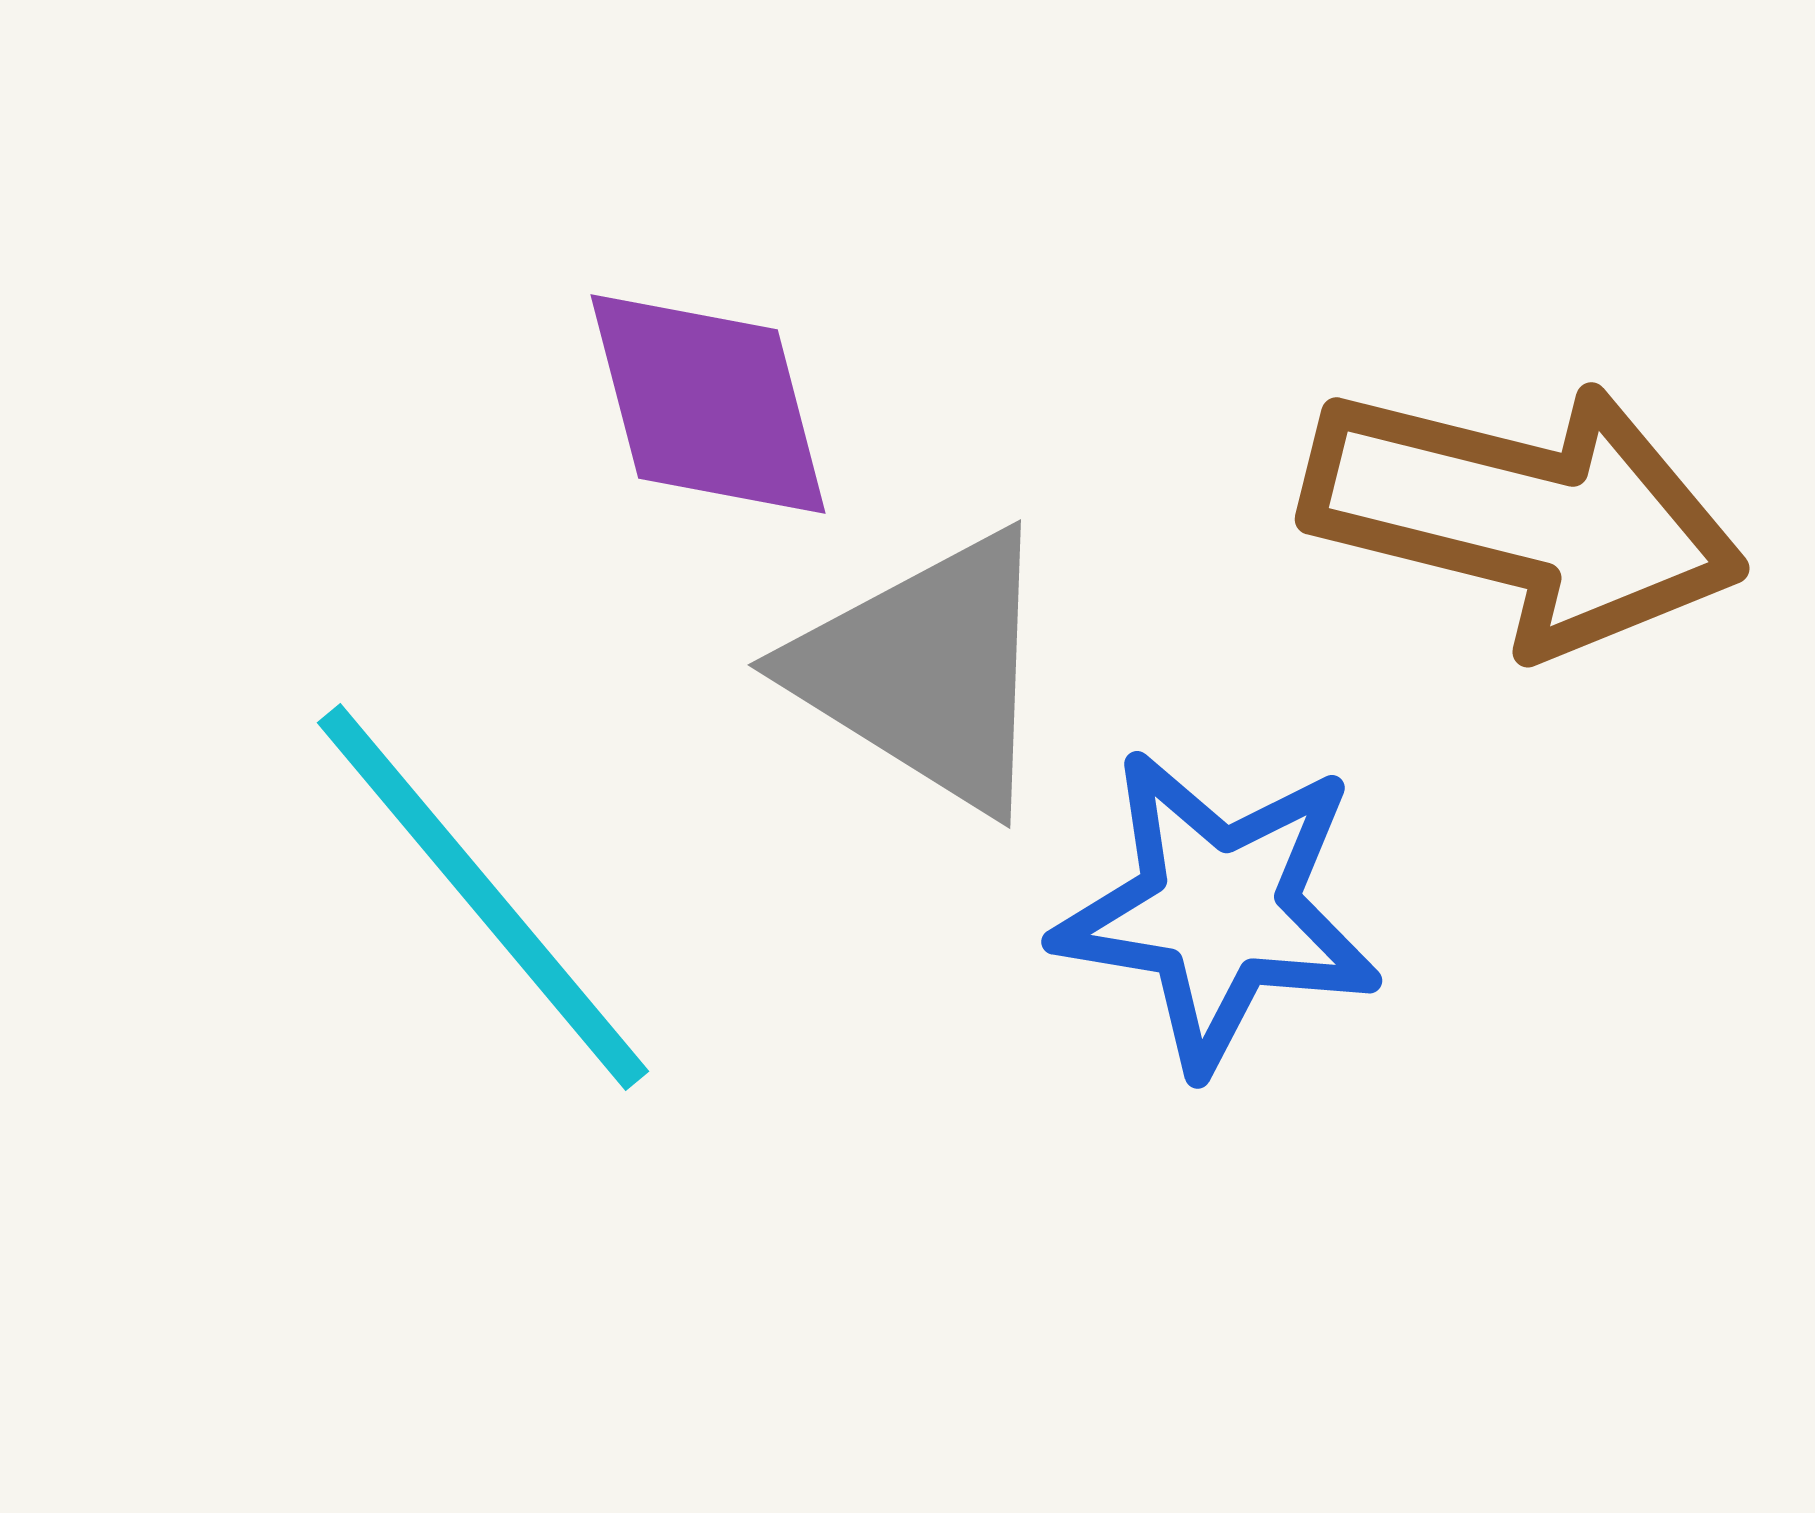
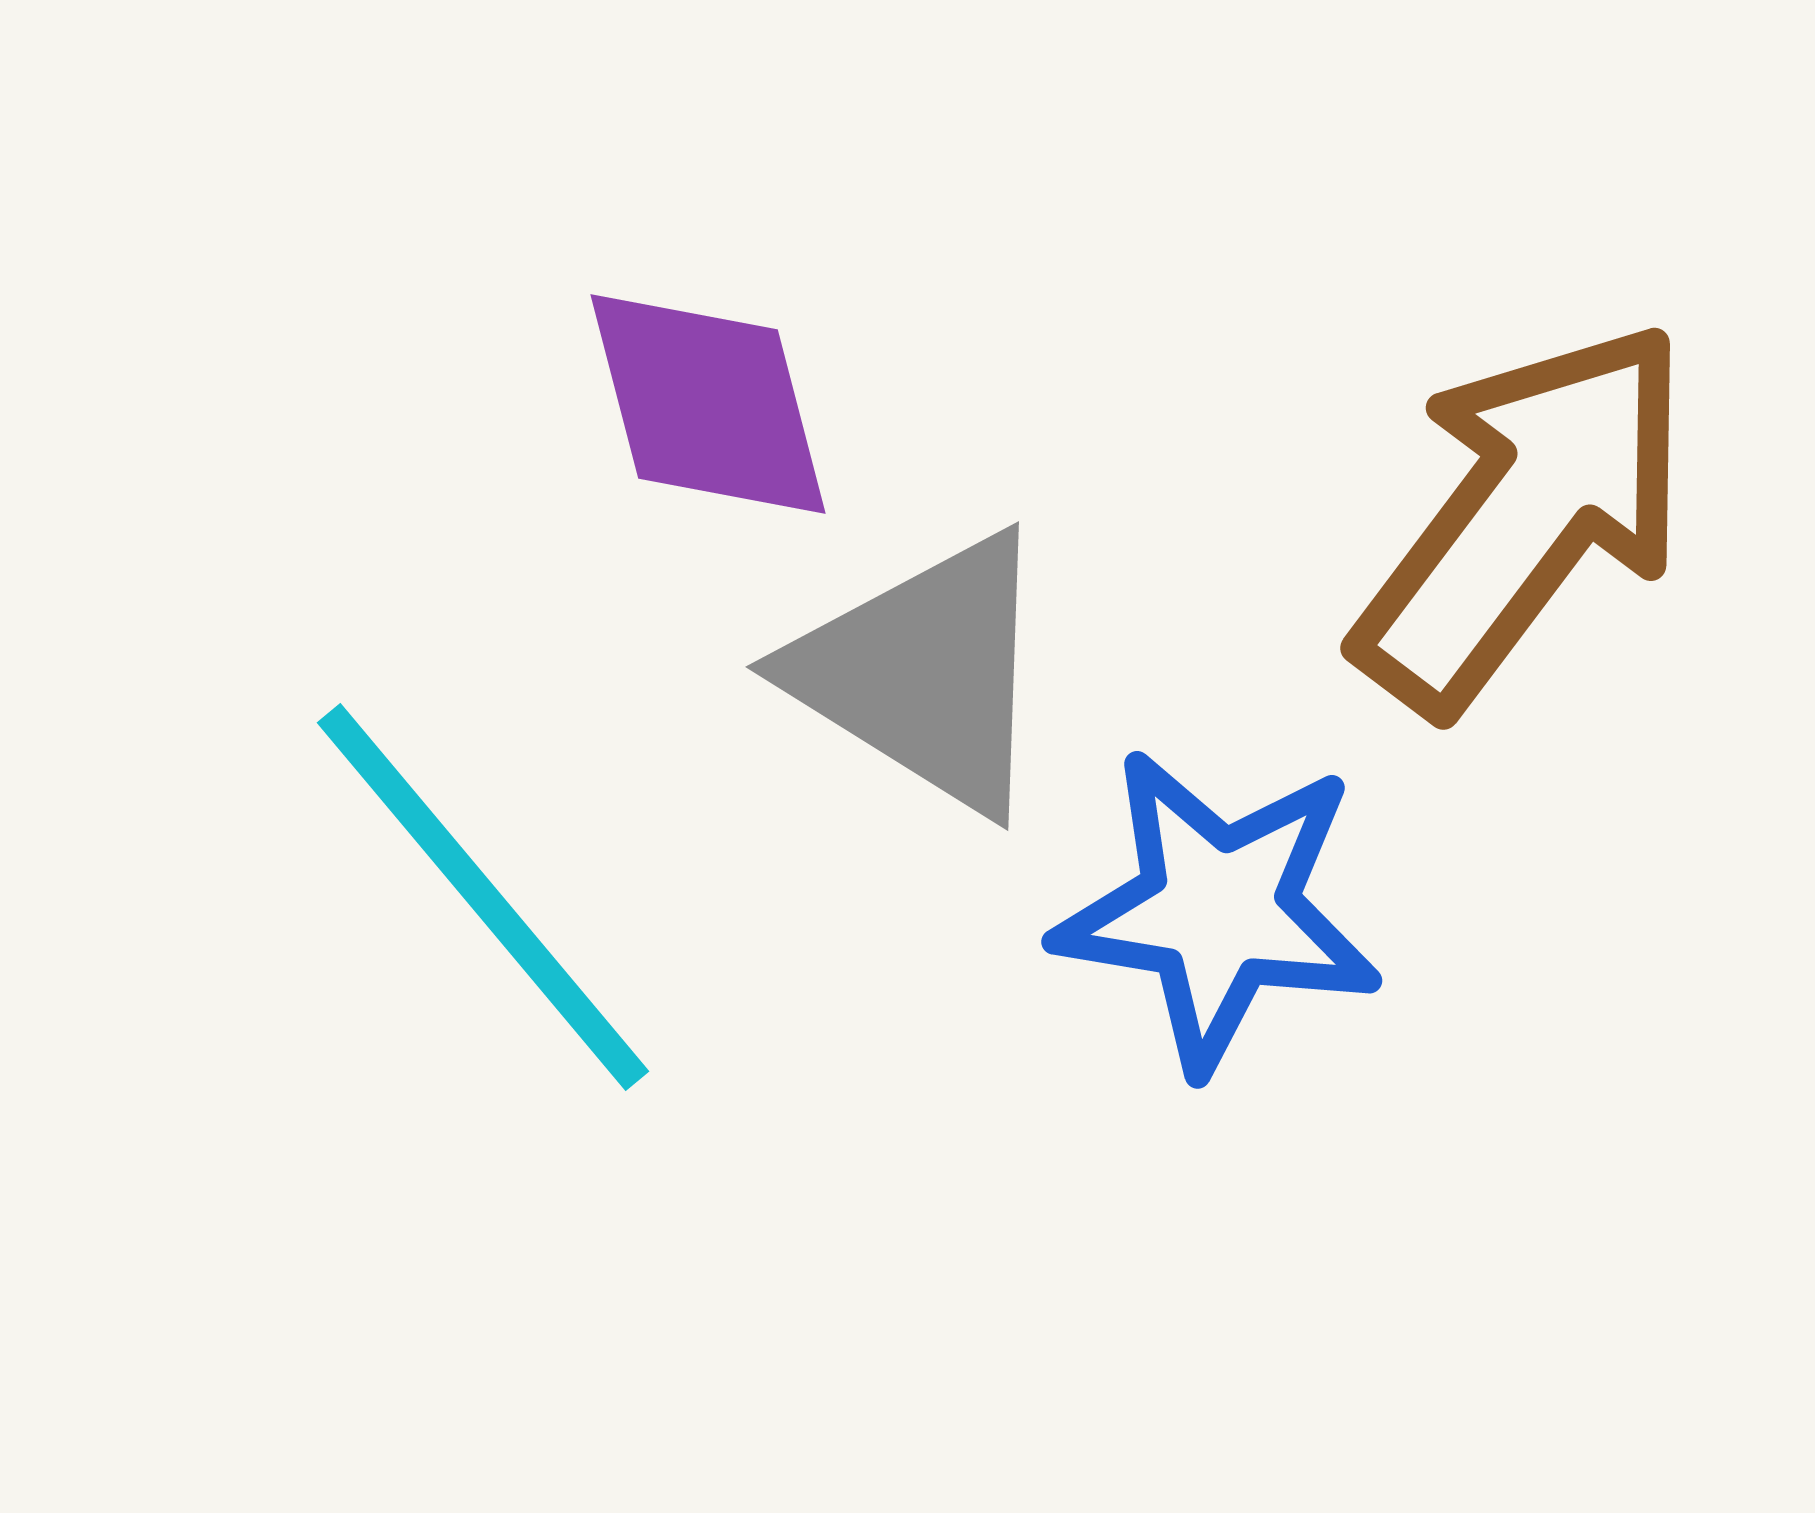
brown arrow: rotated 67 degrees counterclockwise
gray triangle: moved 2 px left, 2 px down
